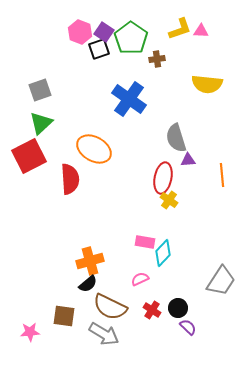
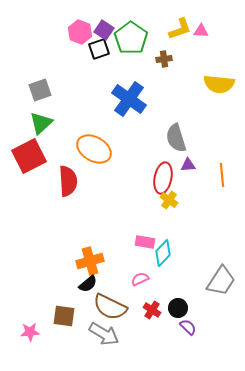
purple square: moved 2 px up
brown cross: moved 7 px right
yellow semicircle: moved 12 px right
purple triangle: moved 5 px down
red semicircle: moved 2 px left, 2 px down
